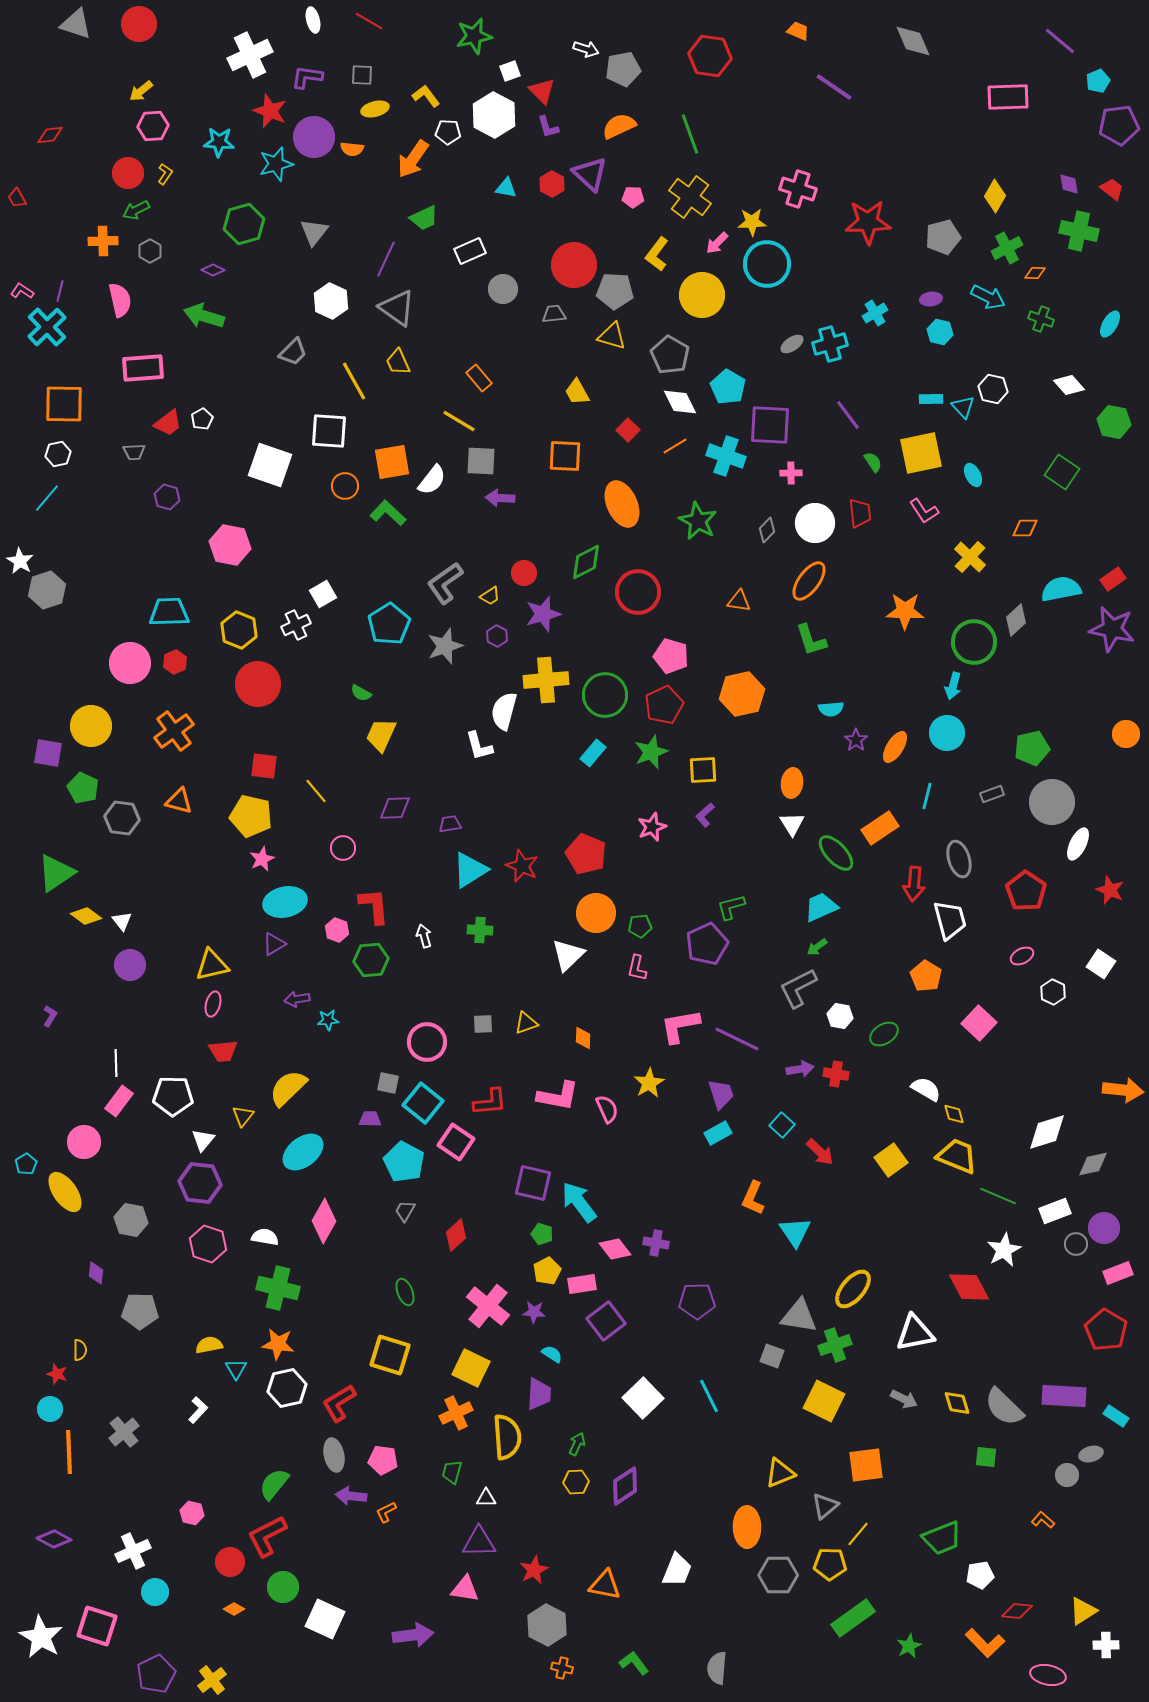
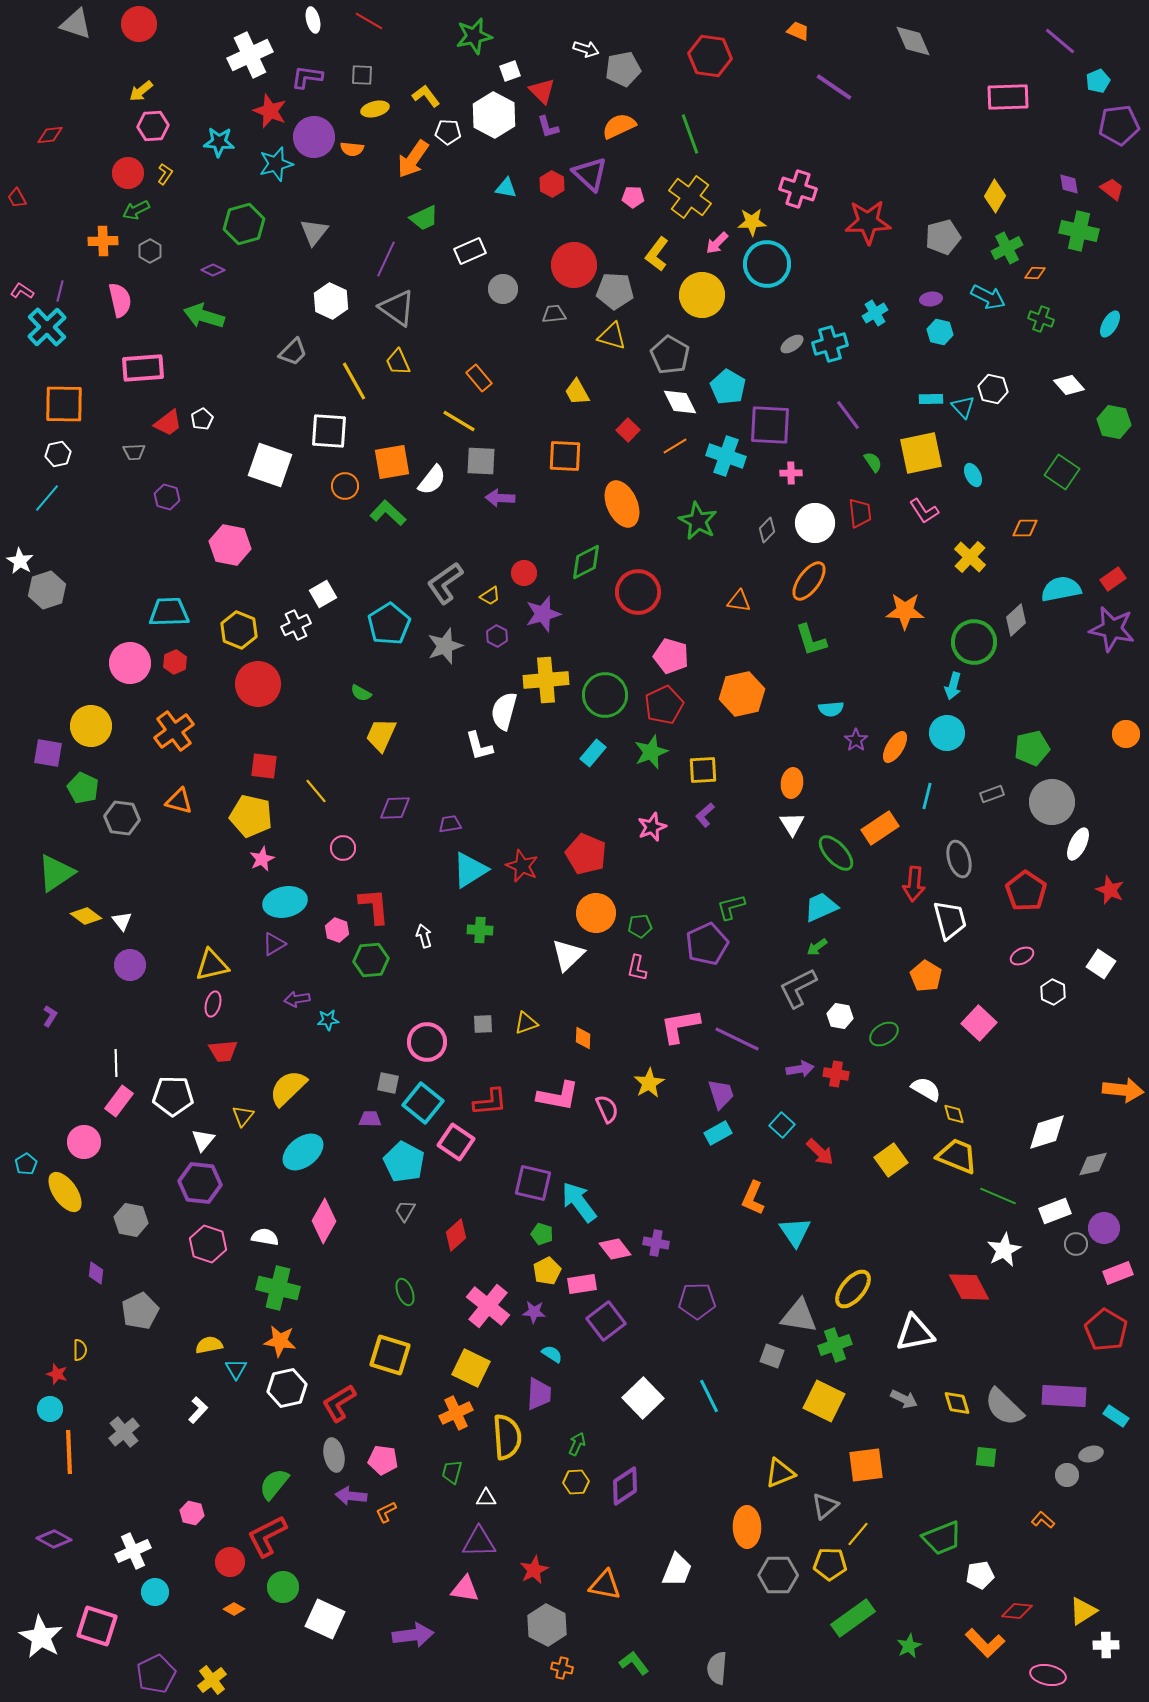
gray pentagon at (140, 1311): rotated 27 degrees counterclockwise
orange star at (278, 1344): moved 2 px right, 3 px up
